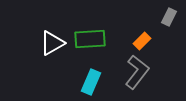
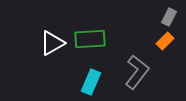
orange rectangle: moved 23 px right
